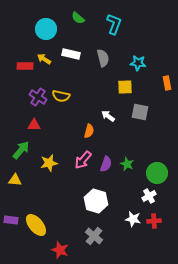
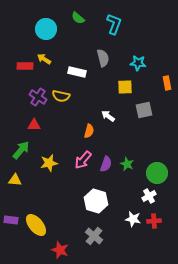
white rectangle: moved 6 px right, 18 px down
gray square: moved 4 px right, 2 px up; rotated 24 degrees counterclockwise
